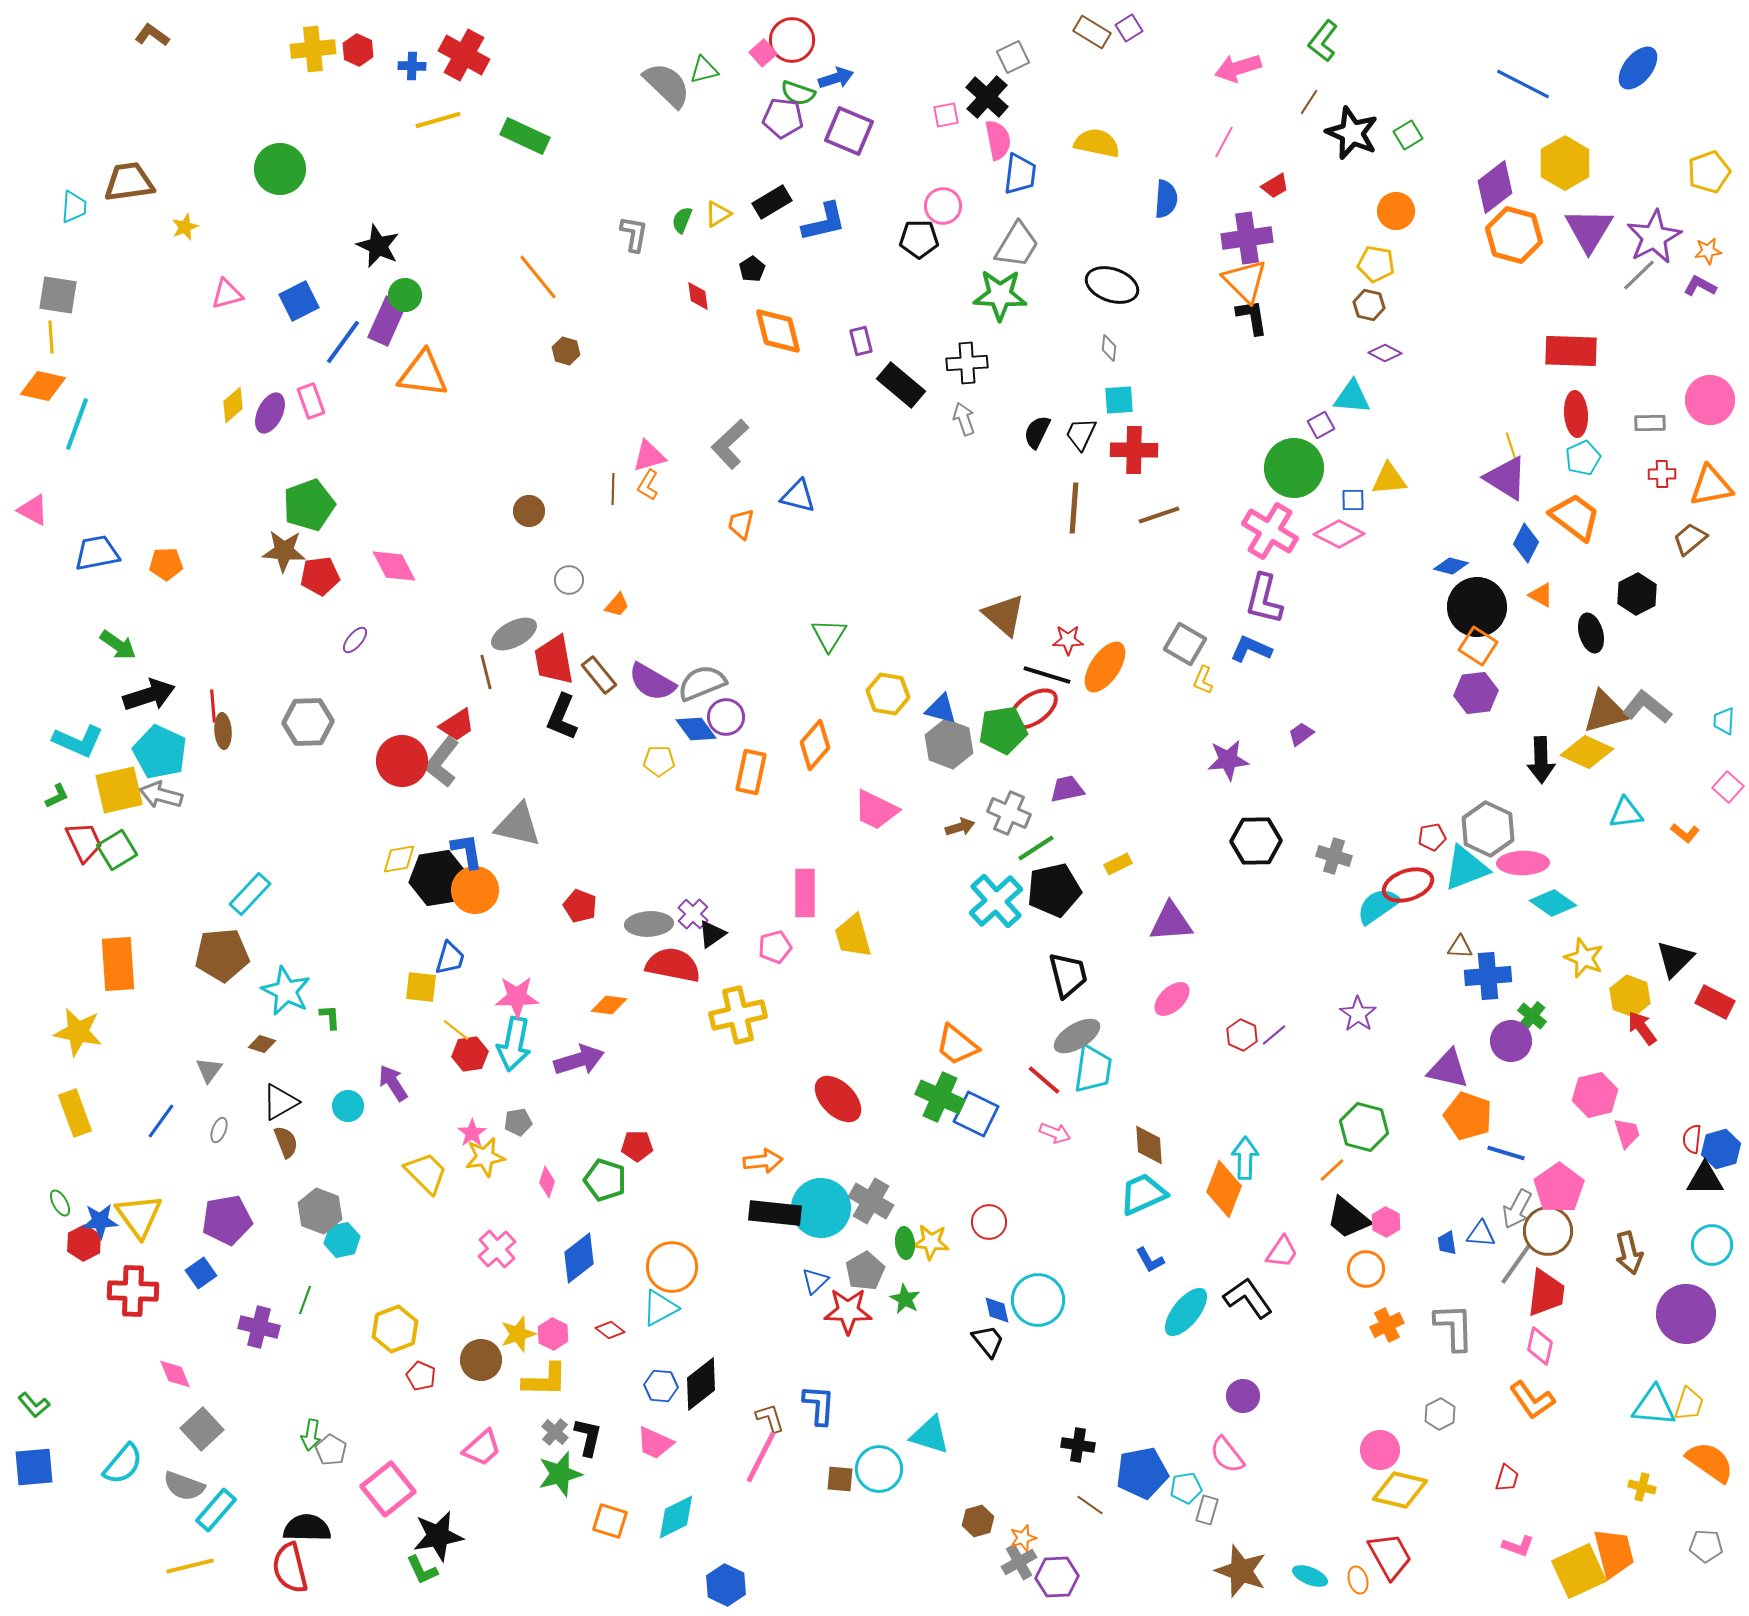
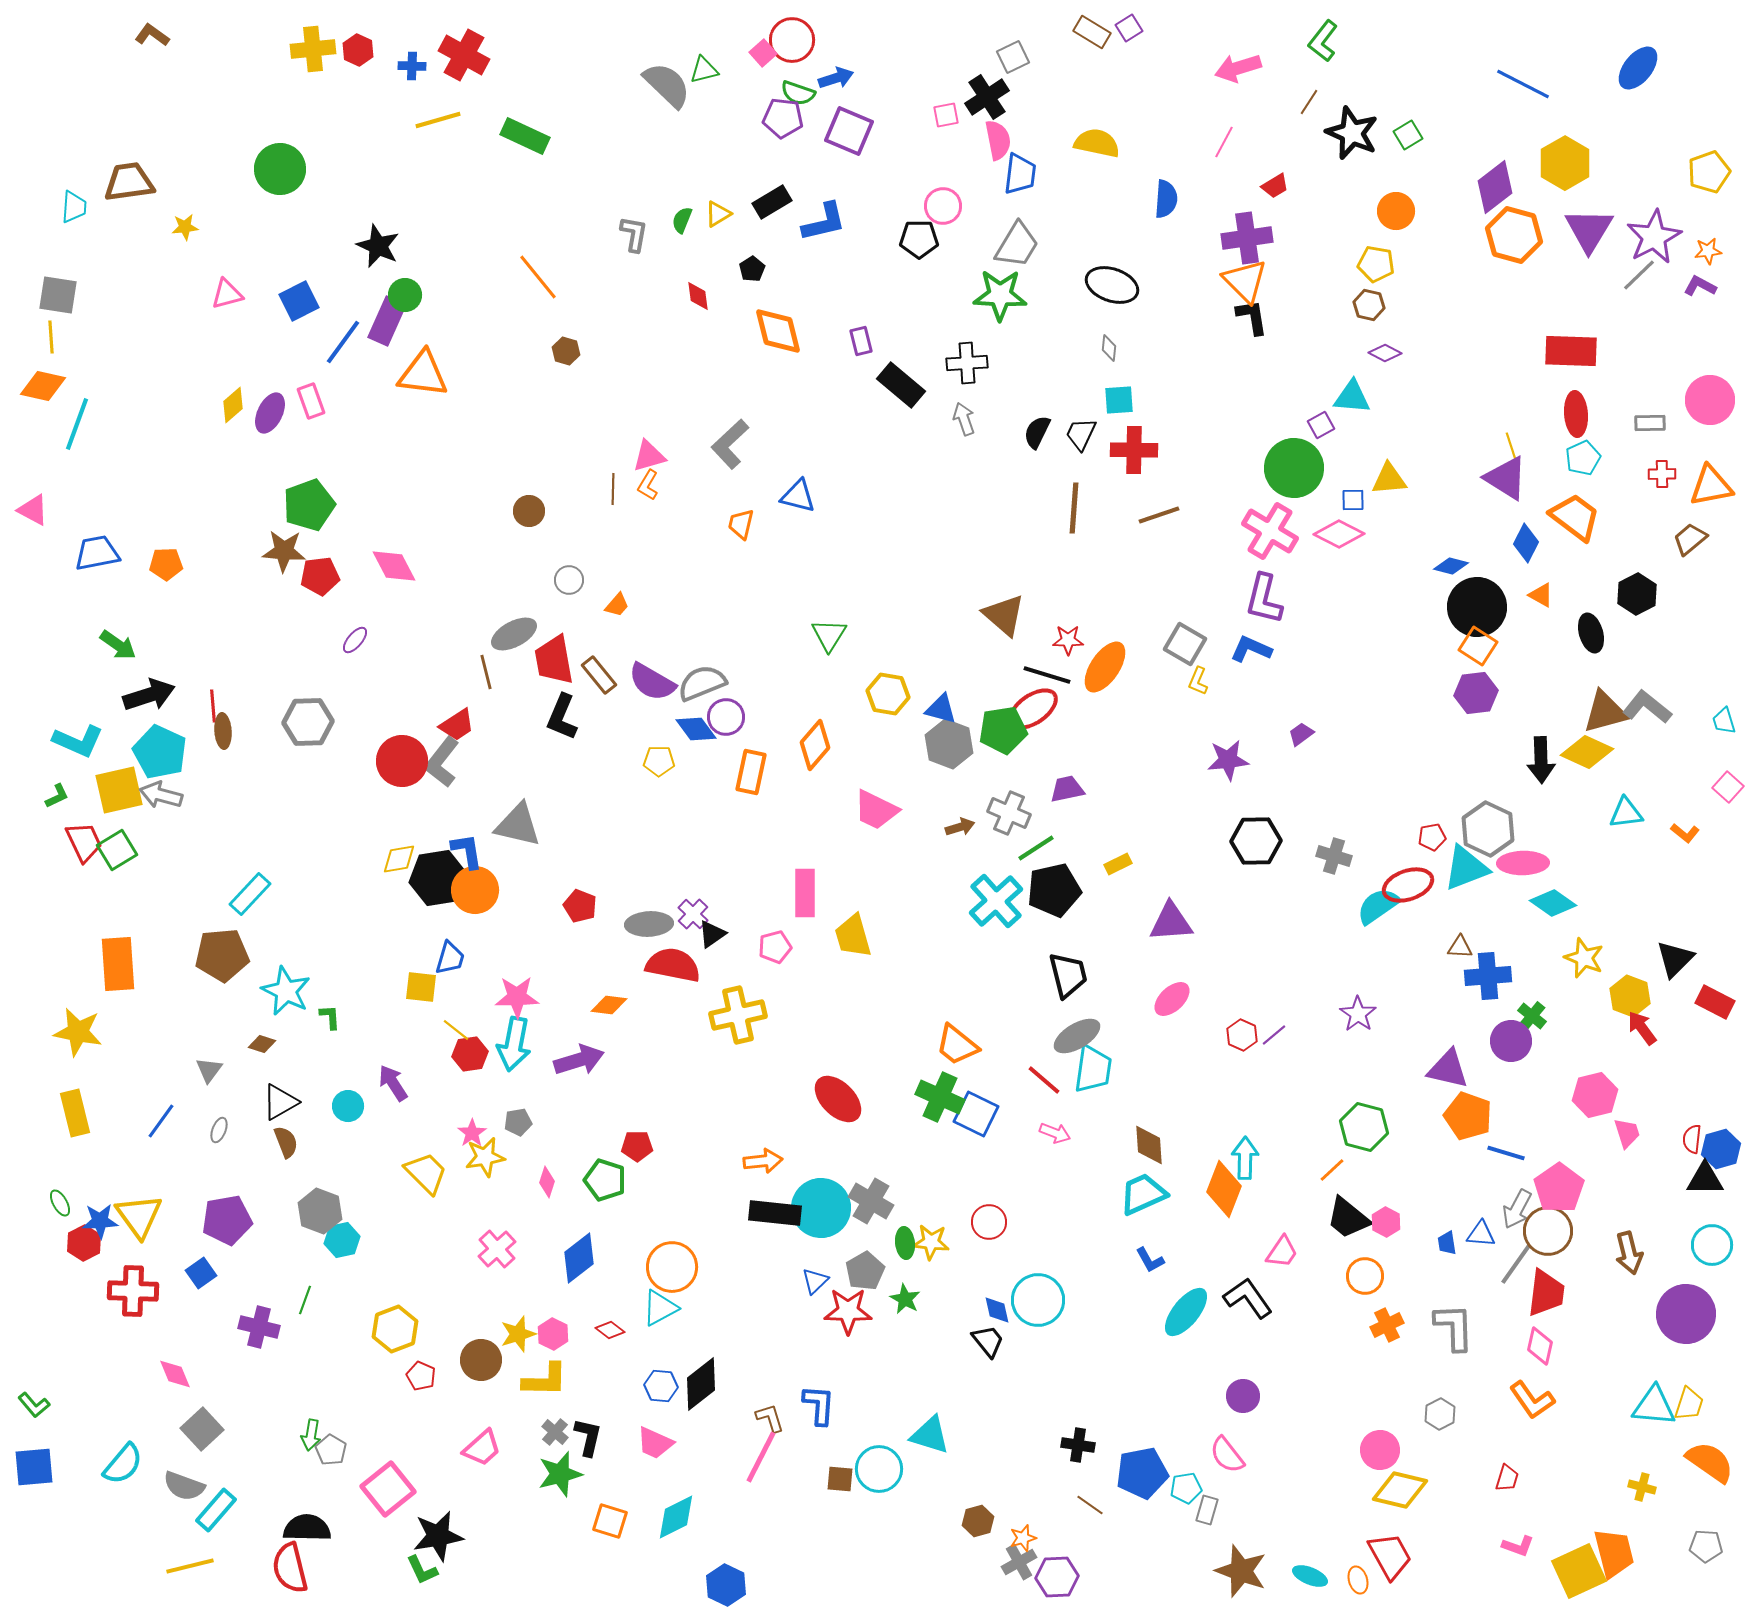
black cross at (987, 97): rotated 15 degrees clockwise
yellow star at (185, 227): rotated 16 degrees clockwise
yellow L-shape at (1203, 680): moved 5 px left, 1 px down
cyan trapezoid at (1724, 721): rotated 20 degrees counterclockwise
yellow rectangle at (75, 1113): rotated 6 degrees clockwise
orange circle at (1366, 1269): moved 1 px left, 7 px down
